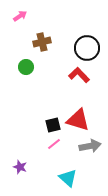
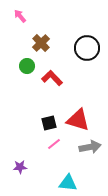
pink arrow: rotated 96 degrees counterclockwise
brown cross: moved 1 px left, 1 px down; rotated 30 degrees counterclockwise
green circle: moved 1 px right, 1 px up
red L-shape: moved 27 px left, 3 px down
black square: moved 4 px left, 2 px up
gray arrow: moved 1 px down
purple star: rotated 24 degrees counterclockwise
cyan triangle: moved 5 px down; rotated 36 degrees counterclockwise
